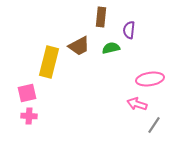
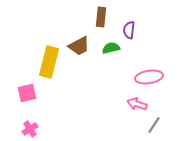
pink ellipse: moved 1 px left, 2 px up
pink cross: moved 1 px right, 13 px down; rotated 35 degrees counterclockwise
